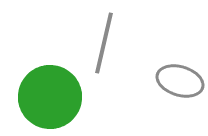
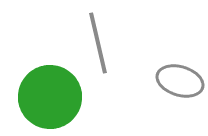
gray line: moved 6 px left; rotated 26 degrees counterclockwise
